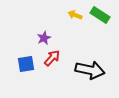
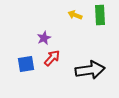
green rectangle: rotated 54 degrees clockwise
black arrow: rotated 20 degrees counterclockwise
